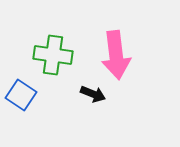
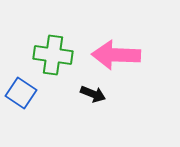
pink arrow: rotated 99 degrees clockwise
blue square: moved 2 px up
